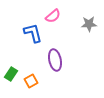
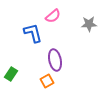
orange square: moved 16 px right
